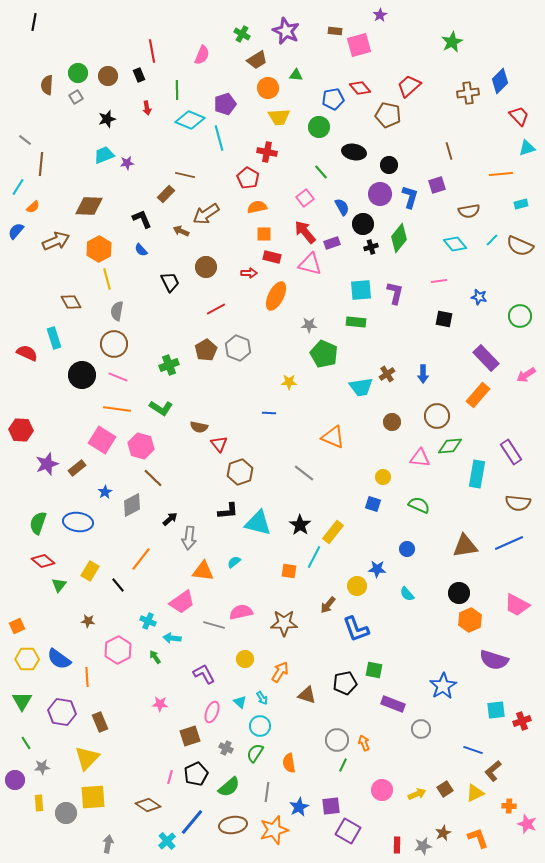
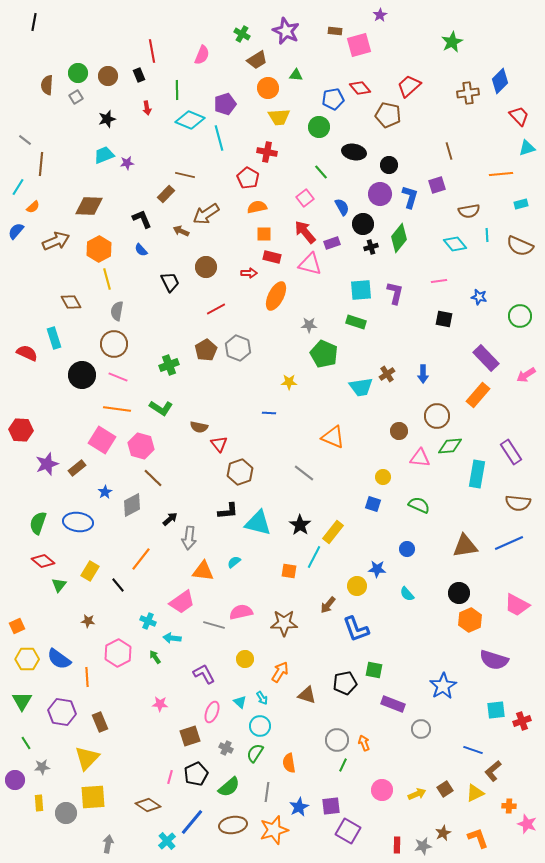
cyan line at (492, 240): moved 5 px left, 5 px up; rotated 48 degrees counterclockwise
green rectangle at (356, 322): rotated 12 degrees clockwise
brown circle at (392, 422): moved 7 px right, 9 px down
pink hexagon at (118, 650): moved 3 px down
